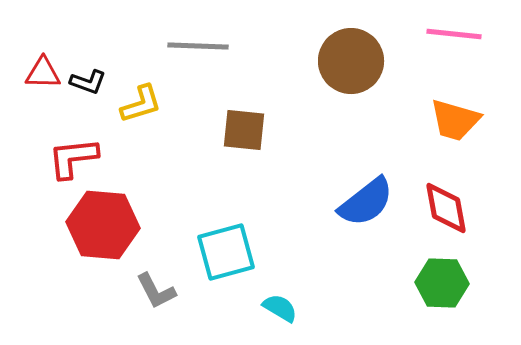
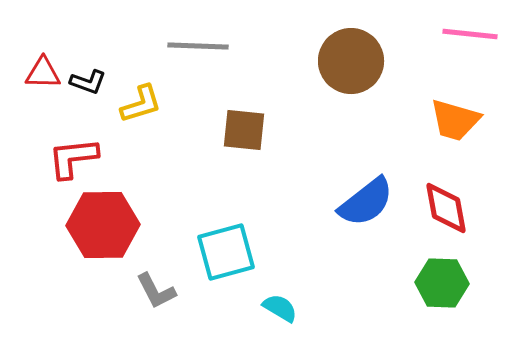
pink line: moved 16 px right
red hexagon: rotated 6 degrees counterclockwise
